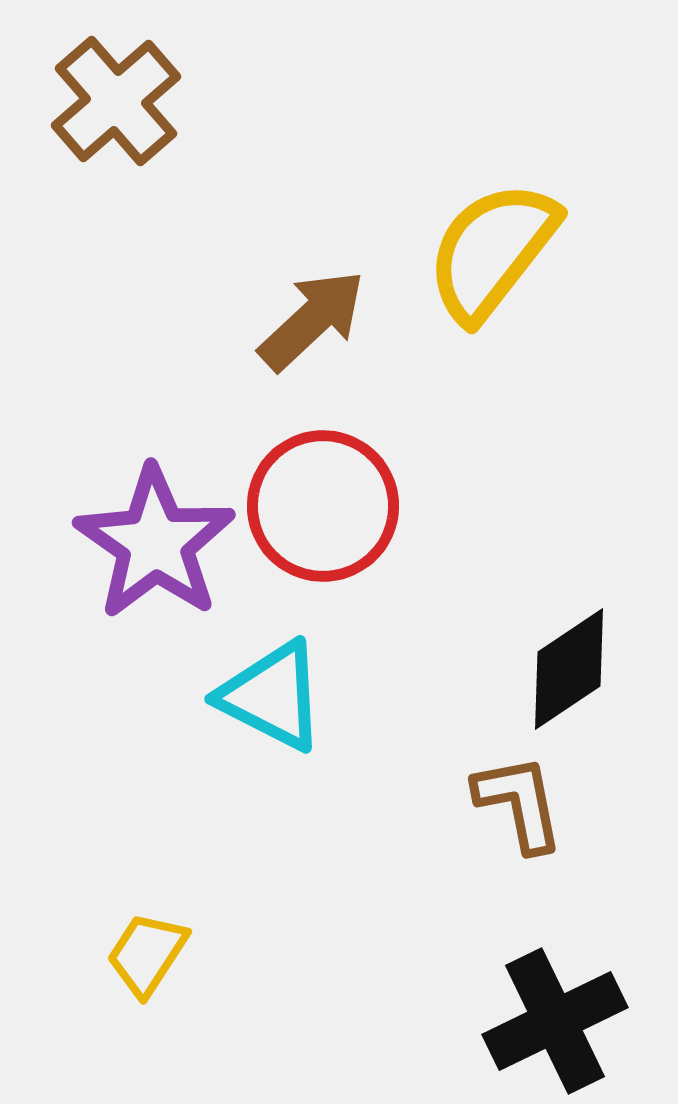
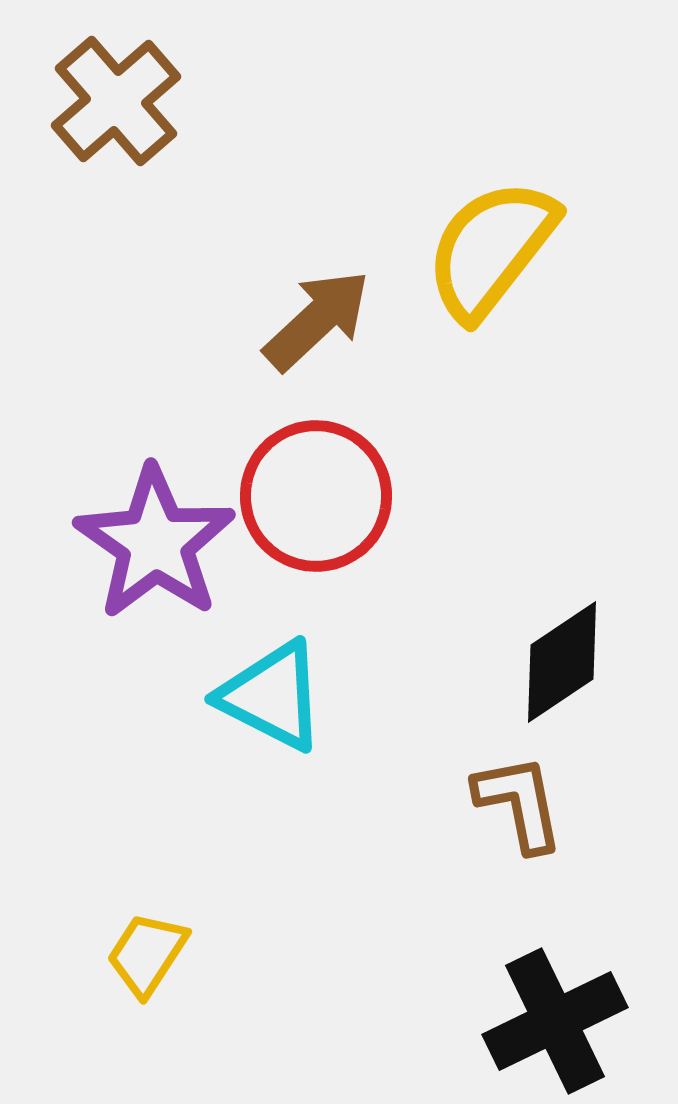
yellow semicircle: moved 1 px left, 2 px up
brown arrow: moved 5 px right
red circle: moved 7 px left, 10 px up
black diamond: moved 7 px left, 7 px up
